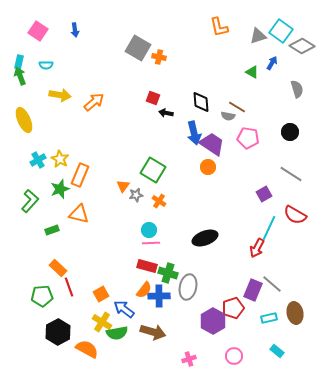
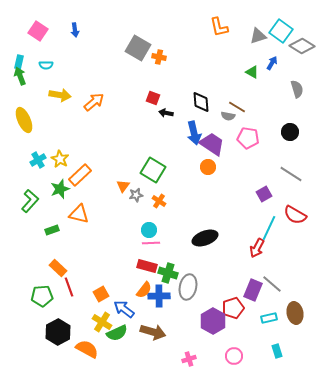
orange rectangle at (80, 175): rotated 25 degrees clockwise
green semicircle at (117, 333): rotated 15 degrees counterclockwise
cyan rectangle at (277, 351): rotated 32 degrees clockwise
